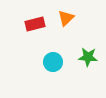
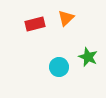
green star: rotated 18 degrees clockwise
cyan circle: moved 6 px right, 5 px down
